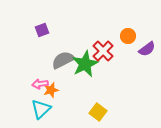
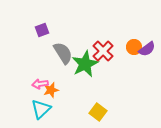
orange circle: moved 6 px right, 11 px down
gray semicircle: moved 7 px up; rotated 85 degrees clockwise
